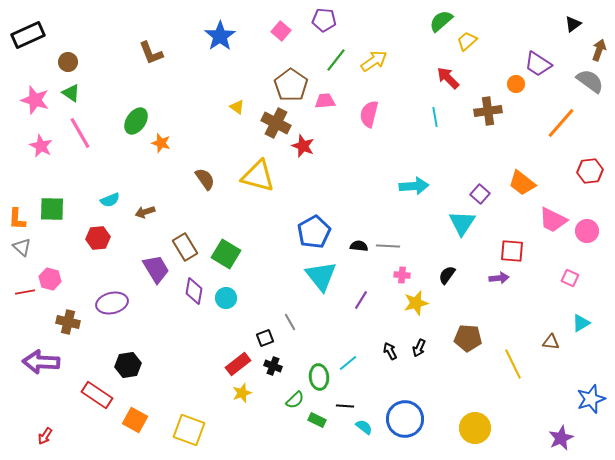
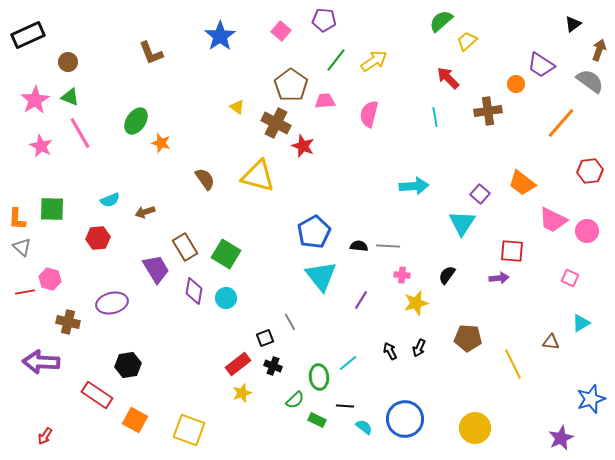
purple trapezoid at (538, 64): moved 3 px right, 1 px down
green triangle at (71, 93): moved 1 px left, 4 px down; rotated 12 degrees counterclockwise
pink star at (35, 100): rotated 24 degrees clockwise
